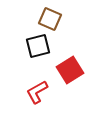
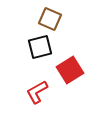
black square: moved 2 px right, 1 px down
